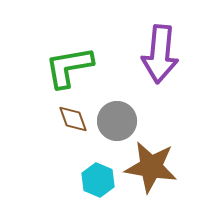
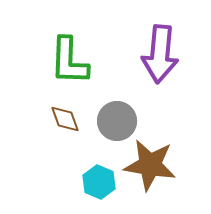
green L-shape: moved 6 px up; rotated 78 degrees counterclockwise
brown diamond: moved 8 px left
brown star: moved 1 px left, 2 px up
cyan hexagon: moved 1 px right, 2 px down
